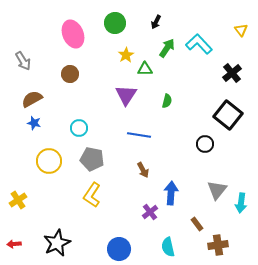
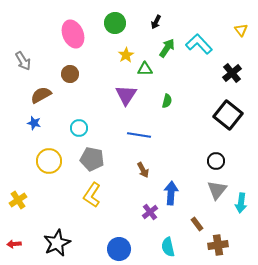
brown semicircle: moved 9 px right, 4 px up
black circle: moved 11 px right, 17 px down
